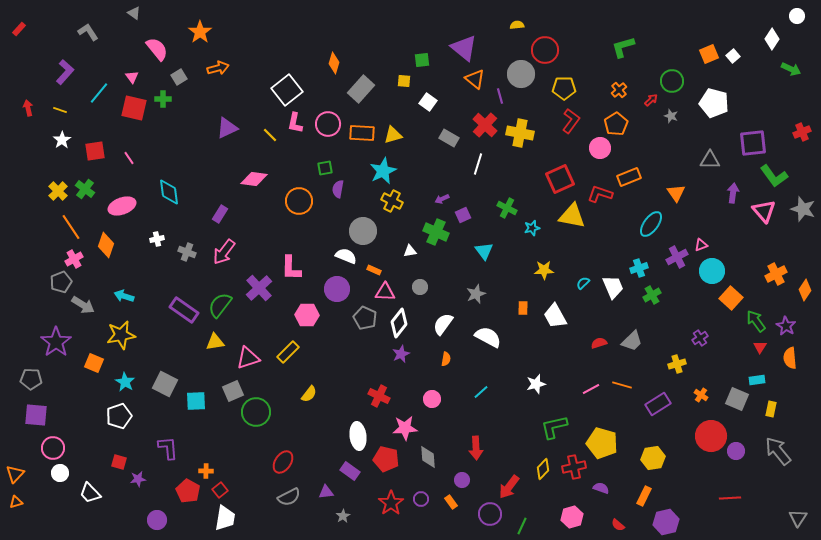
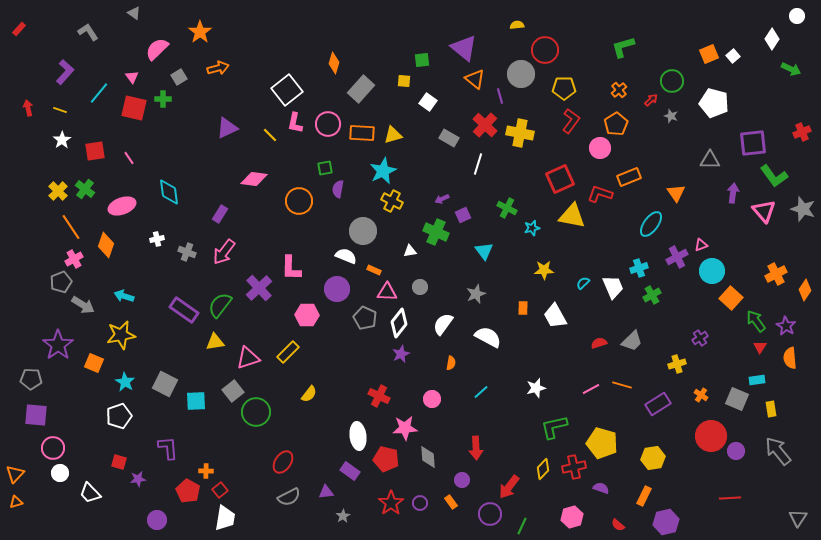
pink semicircle at (157, 49): rotated 95 degrees counterclockwise
pink triangle at (385, 292): moved 2 px right
purple star at (56, 342): moved 2 px right, 3 px down
orange semicircle at (446, 359): moved 5 px right, 4 px down
white star at (536, 384): moved 4 px down
gray square at (233, 391): rotated 15 degrees counterclockwise
yellow rectangle at (771, 409): rotated 21 degrees counterclockwise
purple circle at (421, 499): moved 1 px left, 4 px down
